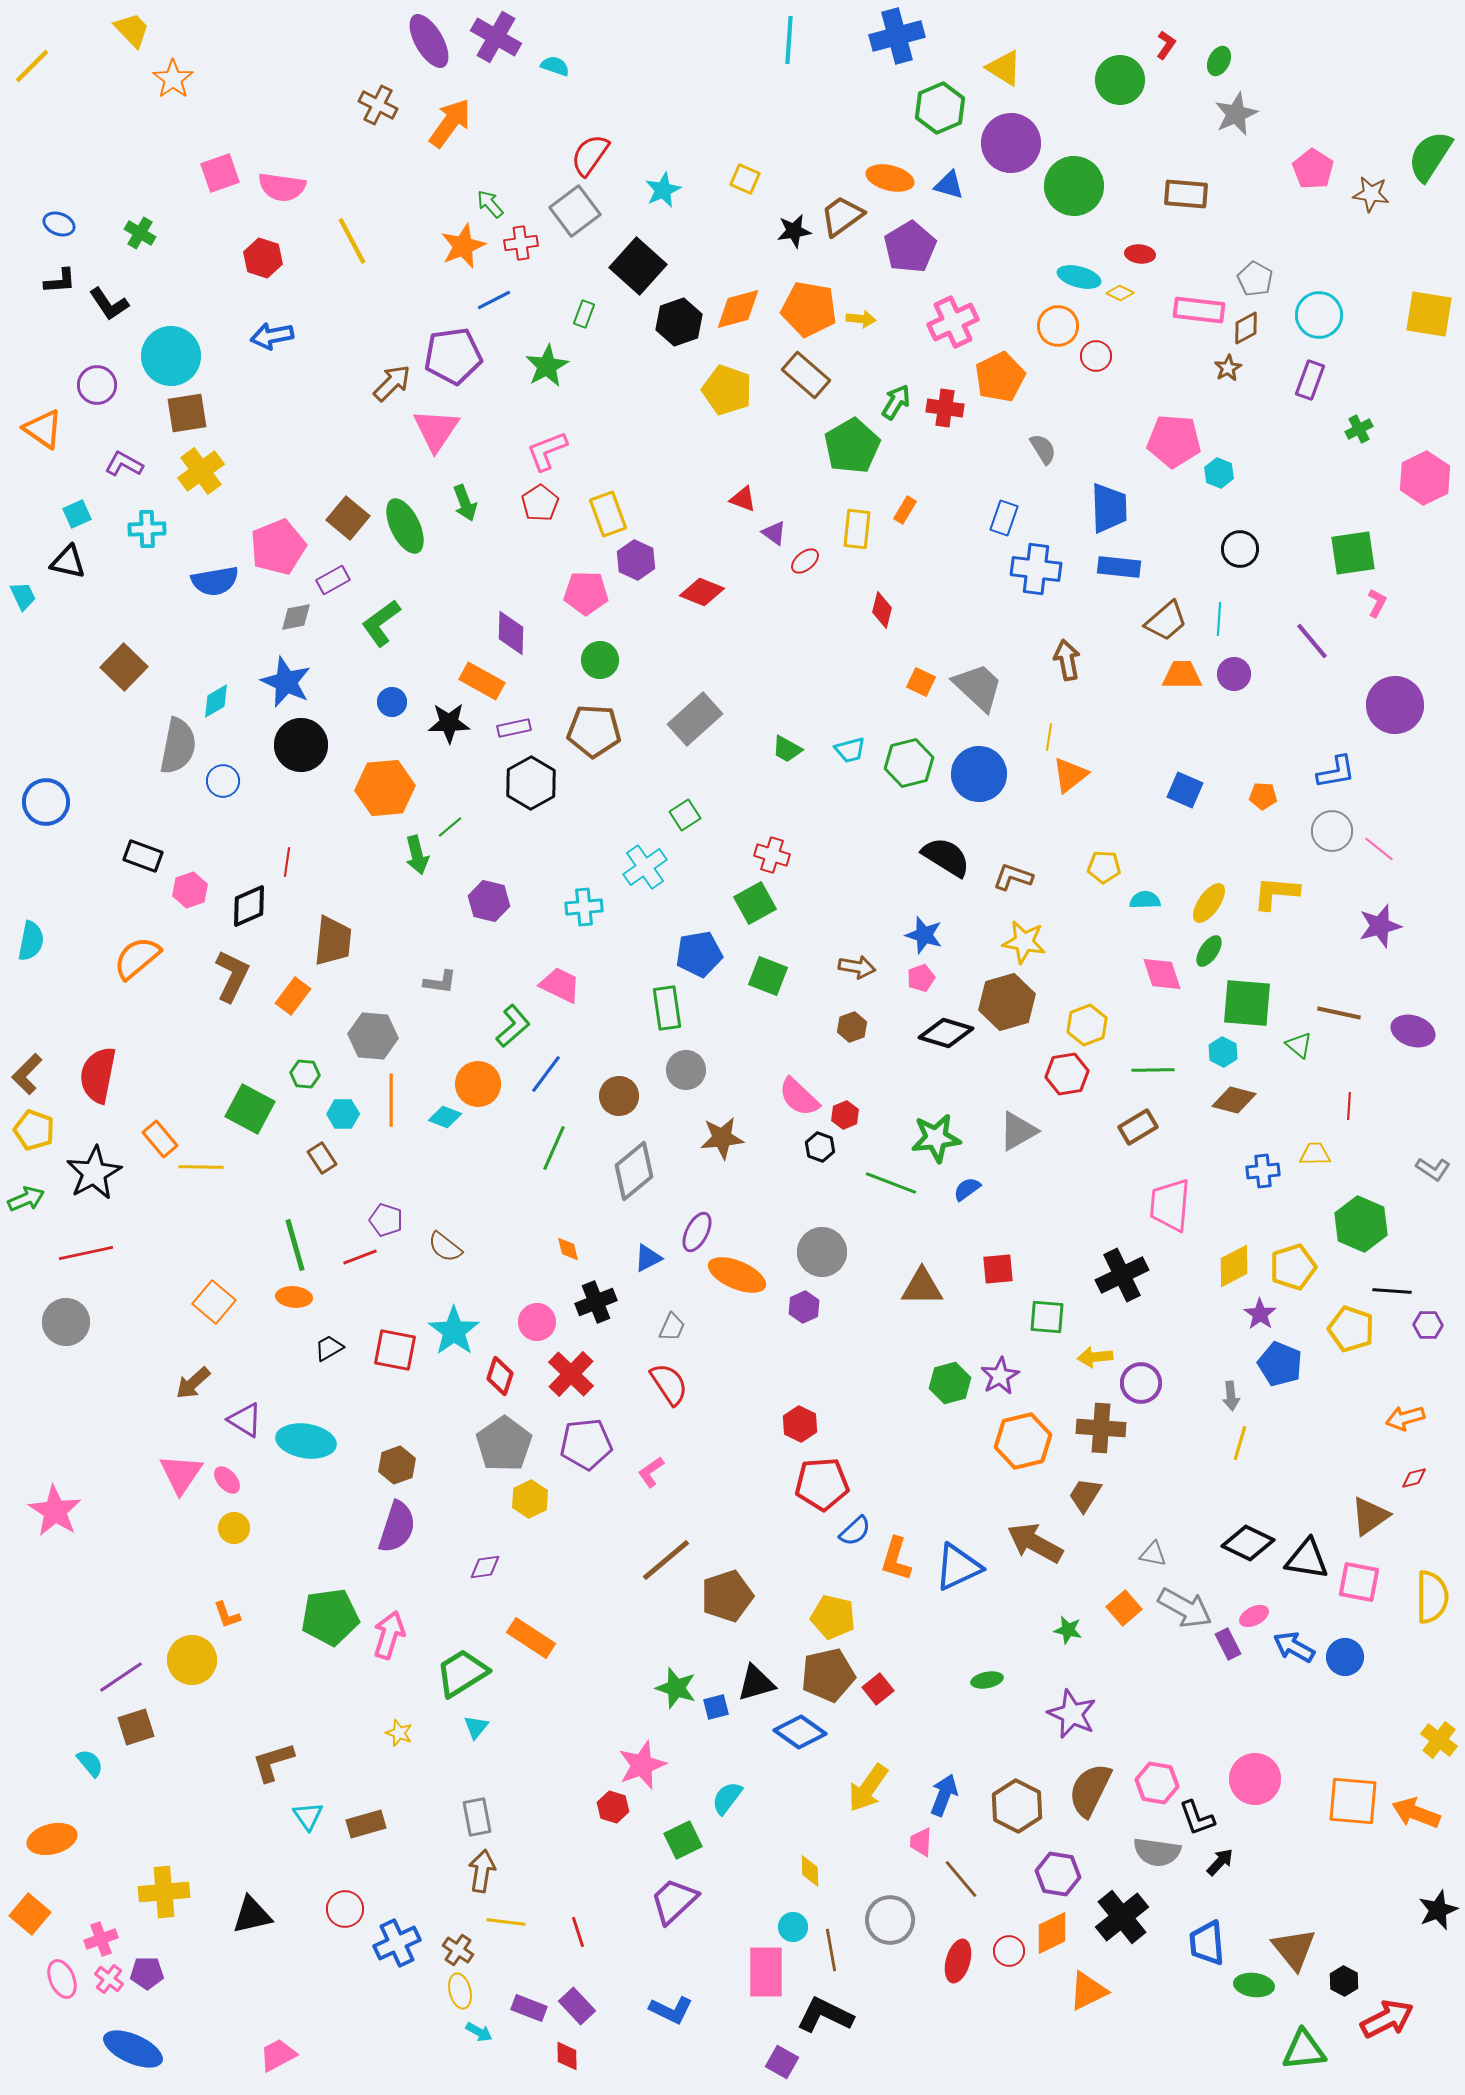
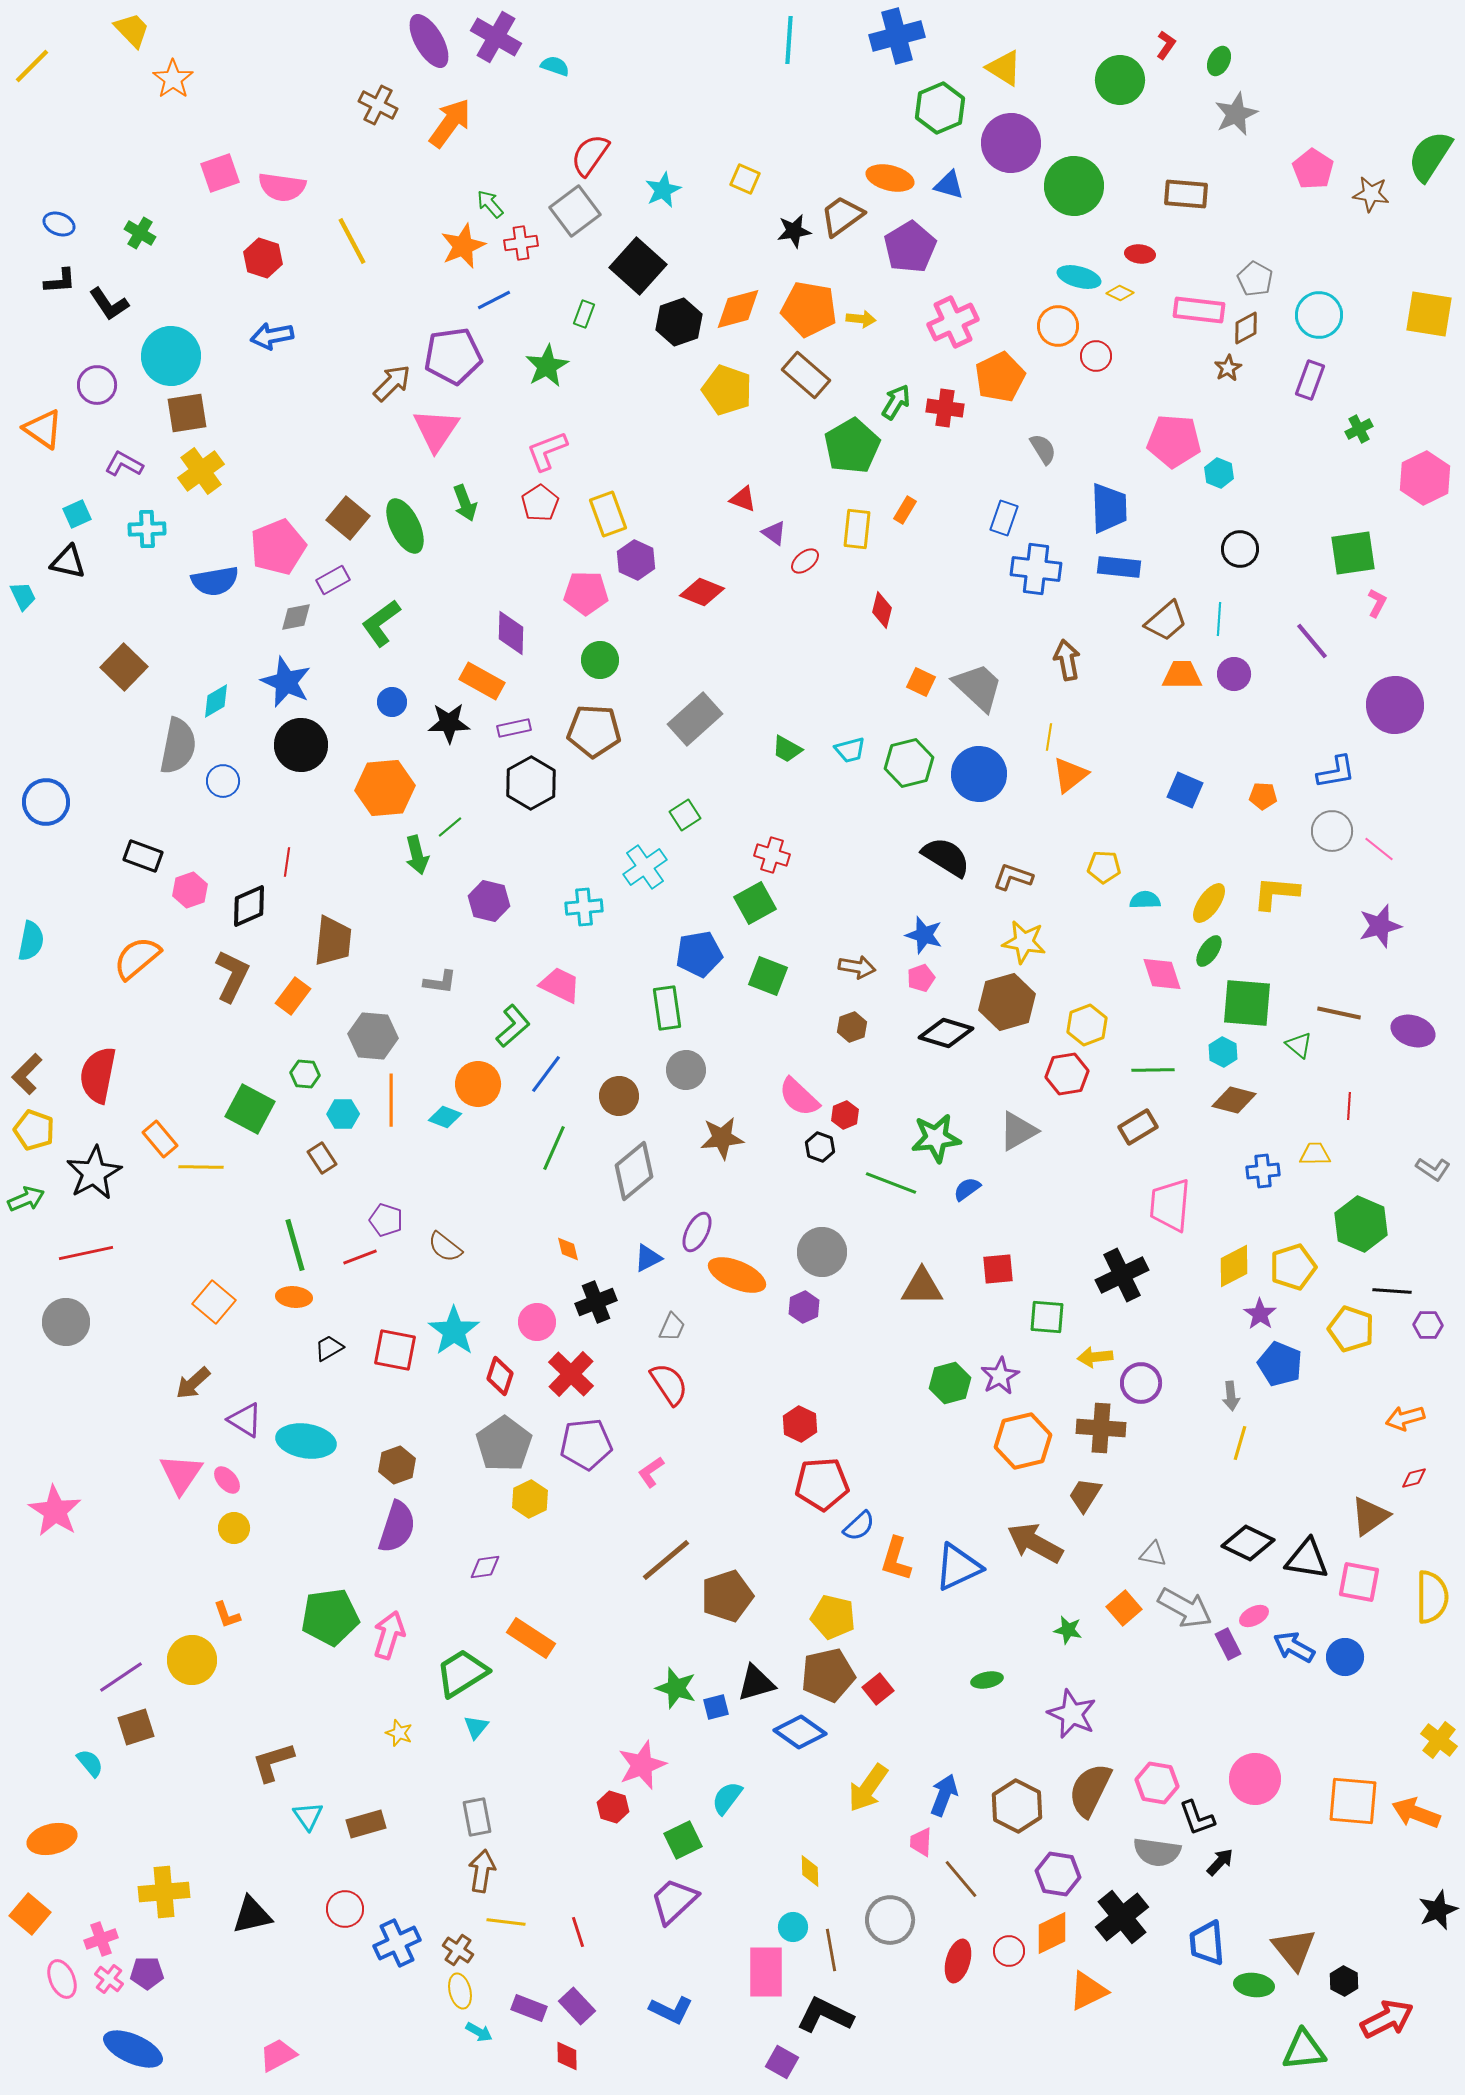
blue semicircle at (855, 1531): moved 4 px right, 5 px up
